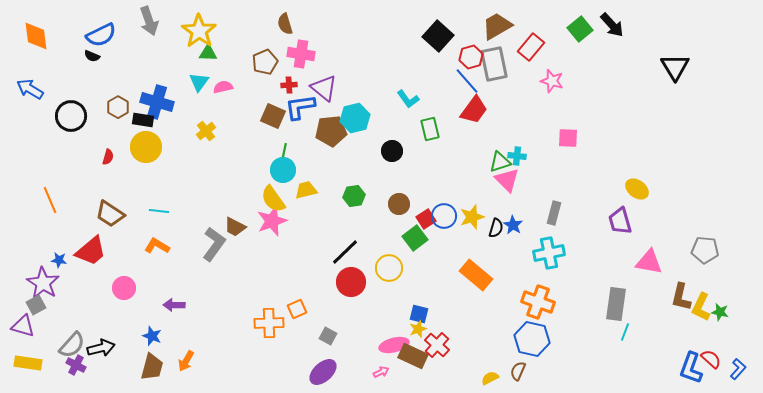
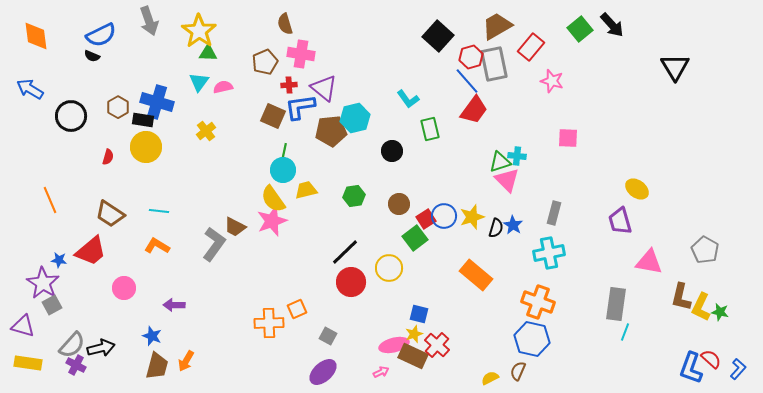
gray pentagon at (705, 250): rotated 24 degrees clockwise
gray square at (36, 305): moved 16 px right
yellow star at (418, 329): moved 4 px left, 5 px down
brown trapezoid at (152, 367): moved 5 px right, 1 px up
